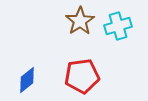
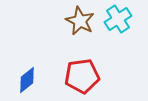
brown star: rotated 12 degrees counterclockwise
cyan cross: moved 7 px up; rotated 16 degrees counterclockwise
